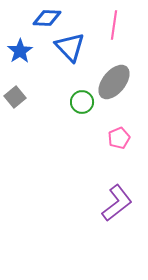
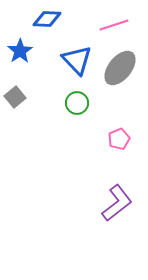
blue diamond: moved 1 px down
pink line: rotated 64 degrees clockwise
blue triangle: moved 7 px right, 13 px down
gray ellipse: moved 6 px right, 14 px up
green circle: moved 5 px left, 1 px down
pink pentagon: moved 1 px down
